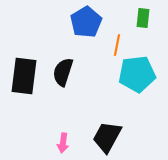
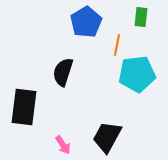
green rectangle: moved 2 px left, 1 px up
black rectangle: moved 31 px down
pink arrow: moved 2 px down; rotated 42 degrees counterclockwise
